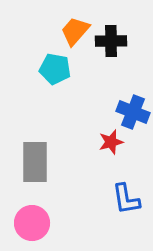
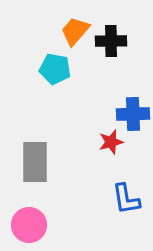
blue cross: moved 2 px down; rotated 24 degrees counterclockwise
pink circle: moved 3 px left, 2 px down
